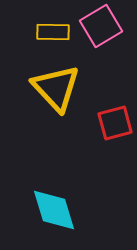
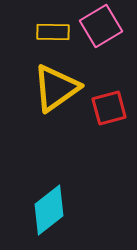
yellow triangle: rotated 38 degrees clockwise
red square: moved 6 px left, 15 px up
cyan diamond: moved 5 px left; rotated 69 degrees clockwise
